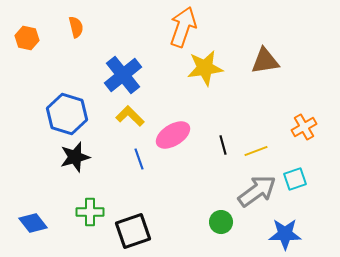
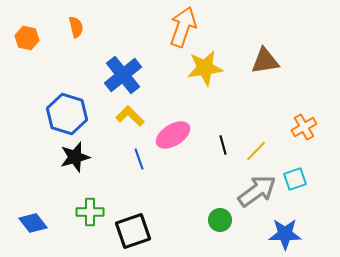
yellow line: rotated 25 degrees counterclockwise
green circle: moved 1 px left, 2 px up
